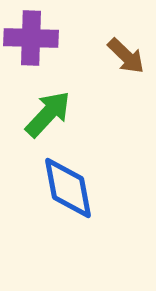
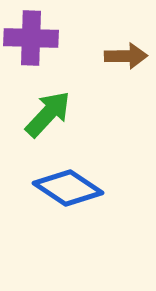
brown arrow: rotated 45 degrees counterclockwise
blue diamond: rotated 46 degrees counterclockwise
